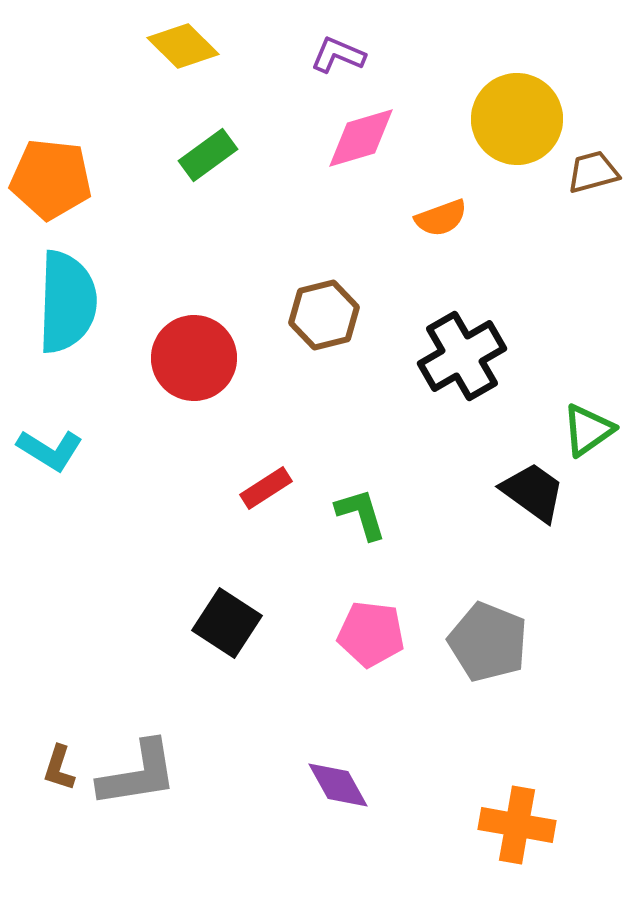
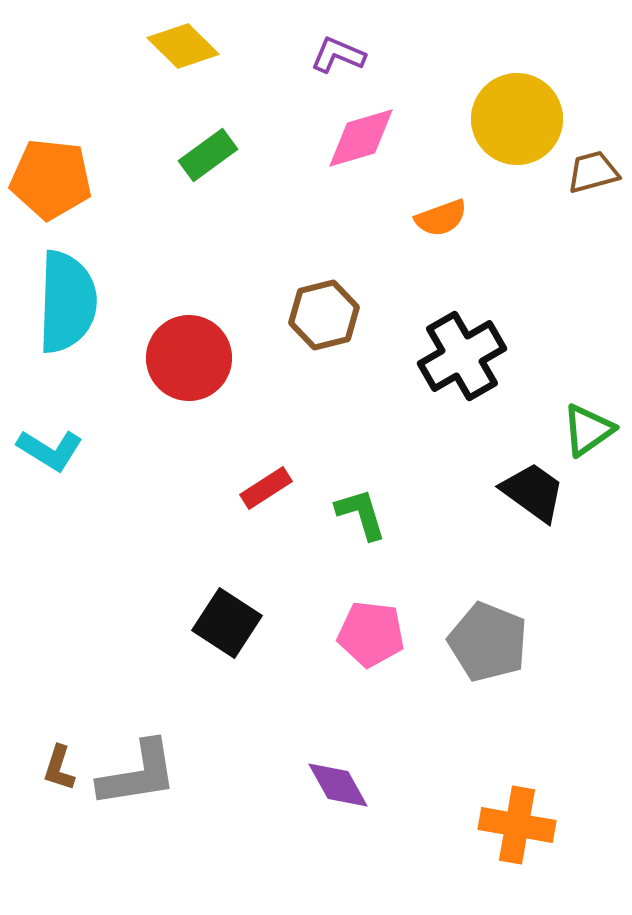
red circle: moved 5 px left
